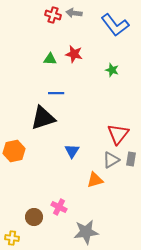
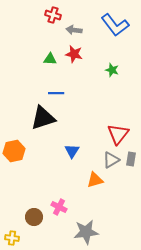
gray arrow: moved 17 px down
